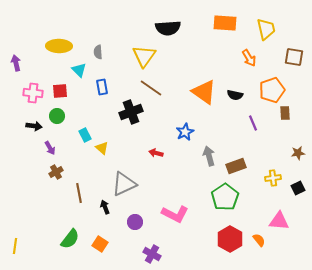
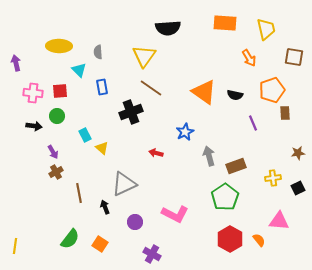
purple arrow at (50, 148): moved 3 px right, 4 px down
